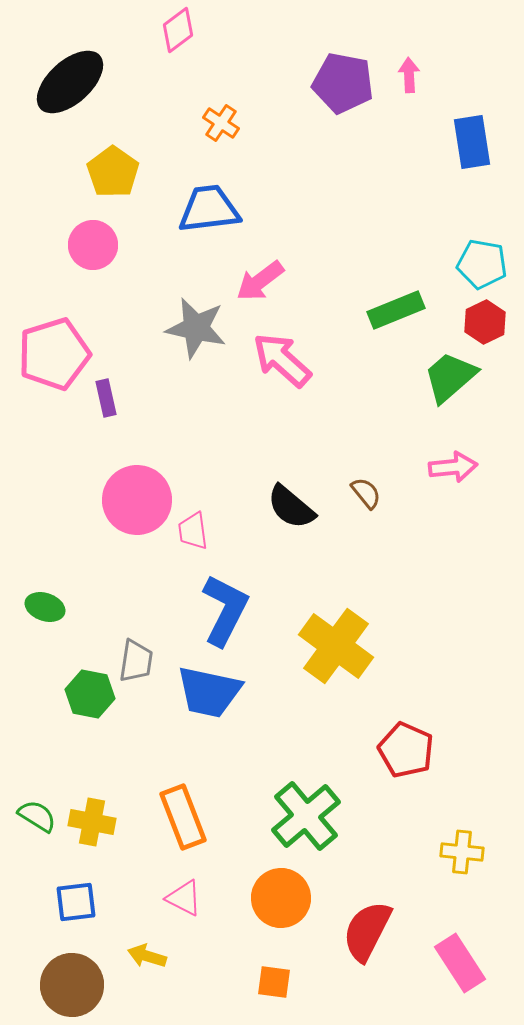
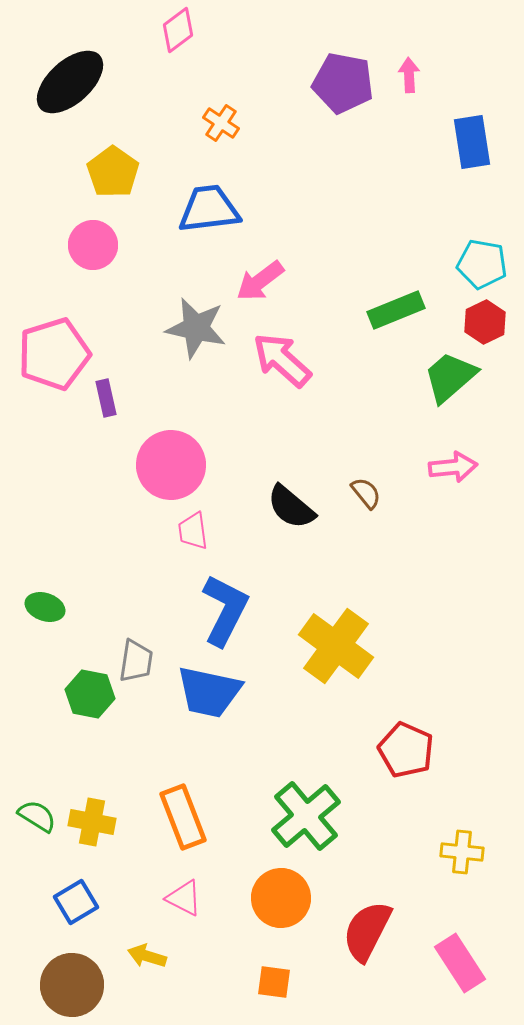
pink circle at (137, 500): moved 34 px right, 35 px up
blue square at (76, 902): rotated 24 degrees counterclockwise
